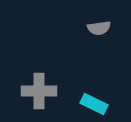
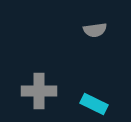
gray semicircle: moved 4 px left, 2 px down
